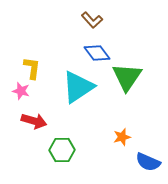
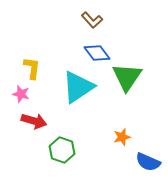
pink star: moved 3 px down
green hexagon: rotated 20 degrees clockwise
